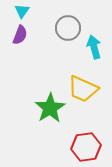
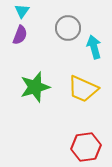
green star: moved 15 px left, 21 px up; rotated 16 degrees clockwise
